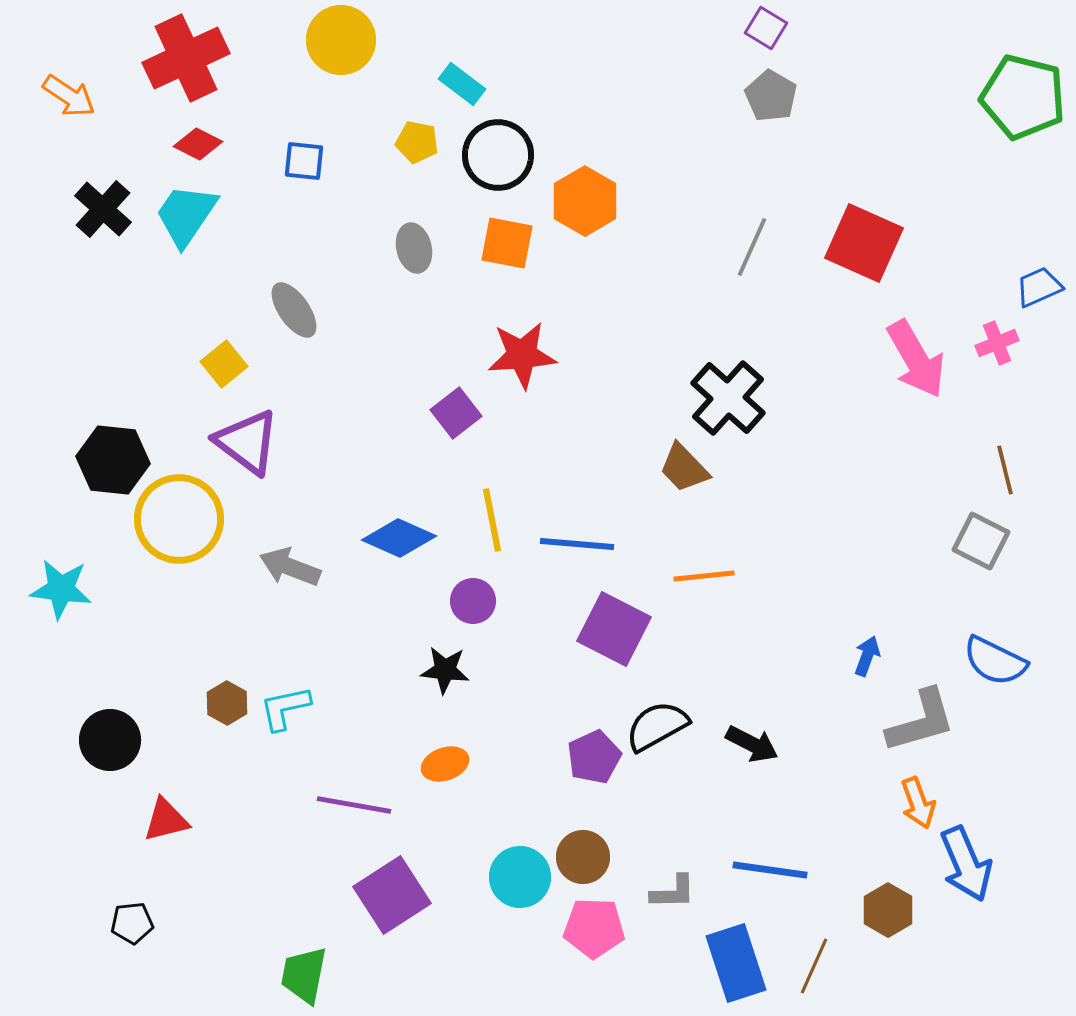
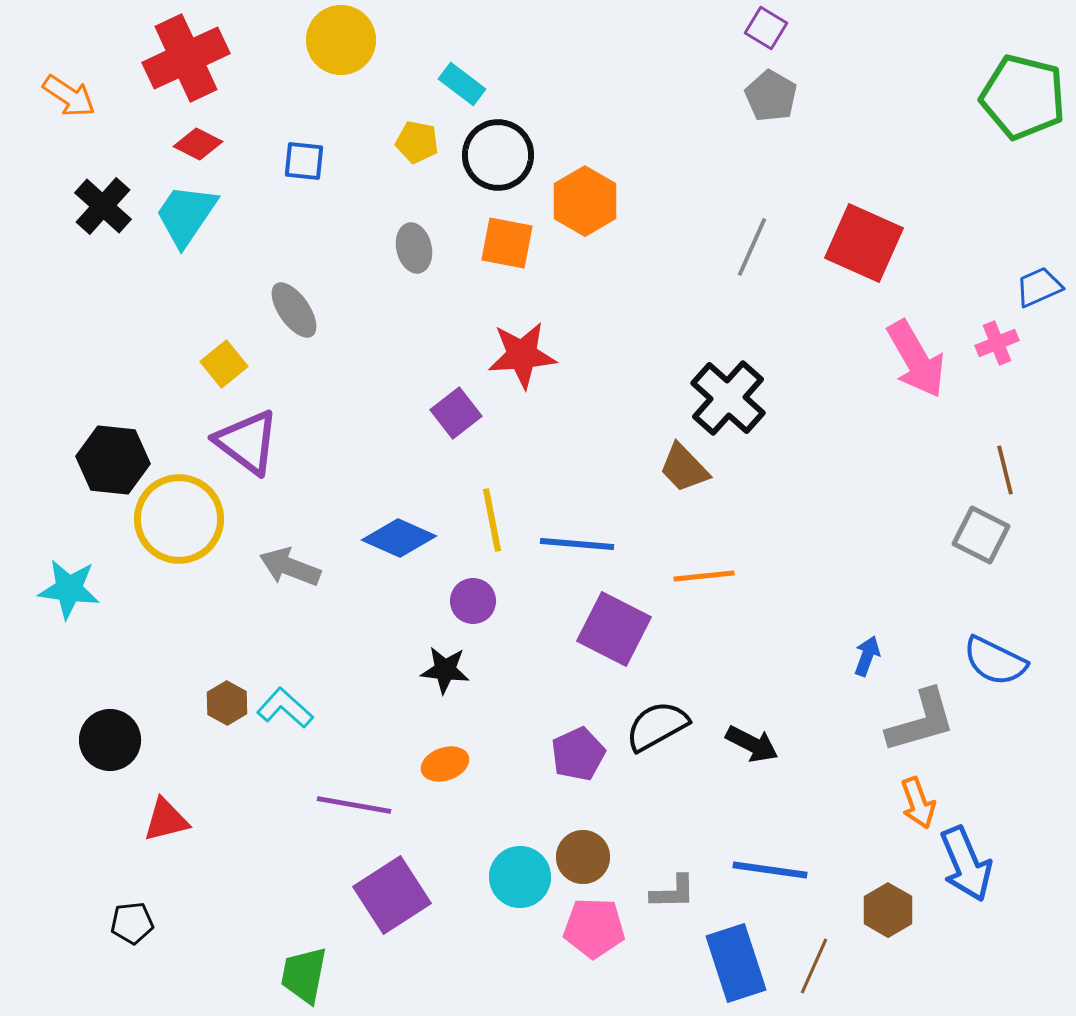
black cross at (103, 209): moved 3 px up
gray square at (981, 541): moved 6 px up
cyan star at (61, 589): moved 8 px right
cyan L-shape at (285, 708): rotated 54 degrees clockwise
purple pentagon at (594, 757): moved 16 px left, 3 px up
